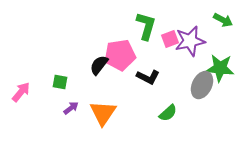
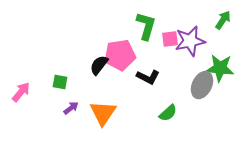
green arrow: rotated 84 degrees counterclockwise
pink square: rotated 12 degrees clockwise
